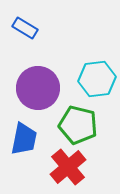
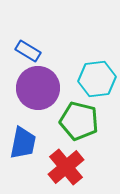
blue rectangle: moved 3 px right, 23 px down
green pentagon: moved 1 px right, 4 px up
blue trapezoid: moved 1 px left, 4 px down
red cross: moved 2 px left
